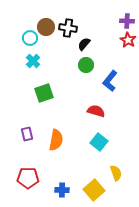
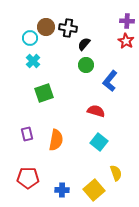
red star: moved 2 px left, 1 px down
